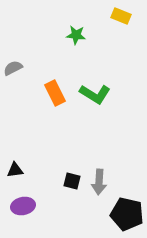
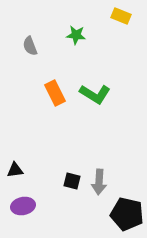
gray semicircle: moved 17 px right, 22 px up; rotated 84 degrees counterclockwise
